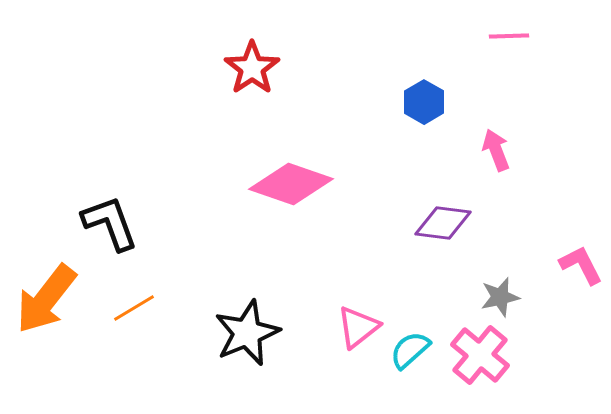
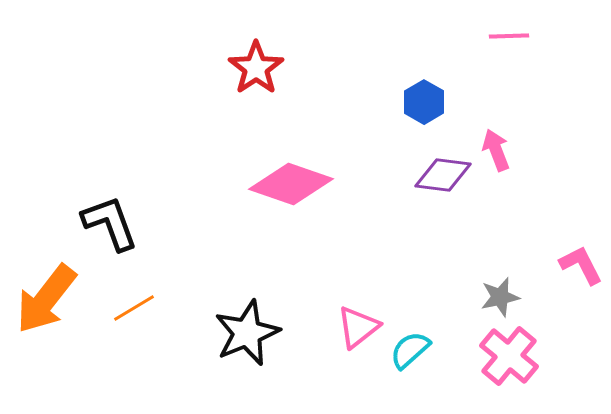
red star: moved 4 px right
purple diamond: moved 48 px up
pink cross: moved 29 px right, 1 px down
